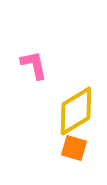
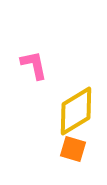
orange square: moved 1 px left, 1 px down
